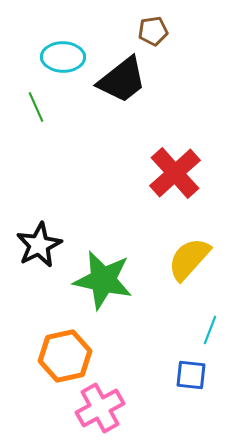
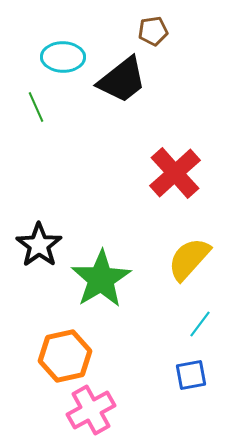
black star: rotated 9 degrees counterclockwise
green star: moved 2 px left, 1 px up; rotated 28 degrees clockwise
cyan line: moved 10 px left, 6 px up; rotated 16 degrees clockwise
blue square: rotated 16 degrees counterclockwise
pink cross: moved 9 px left, 2 px down
